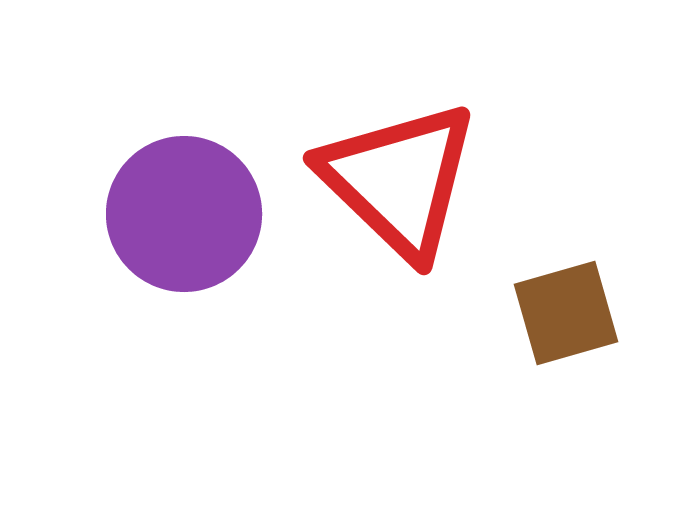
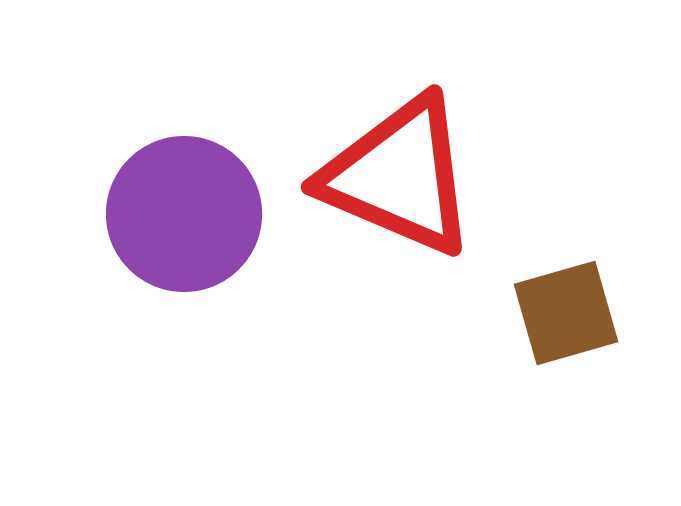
red triangle: moved 4 px up; rotated 21 degrees counterclockwise
